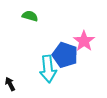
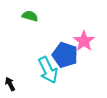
cyan arrow: moved 1 px down; rotated 20 degrees counterclockwise
